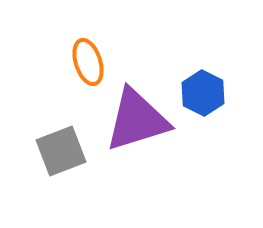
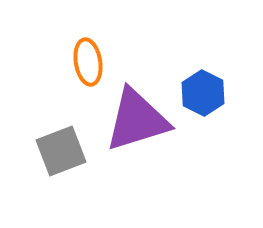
orange ellipse: rotated 9 degrees clockwise
